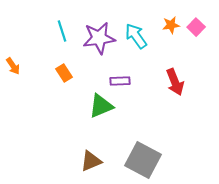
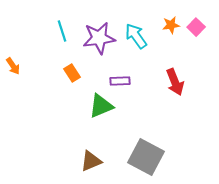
orange rectangle: moved 8 px right
gray square: moved 3 px right, 3 px up
